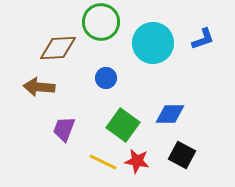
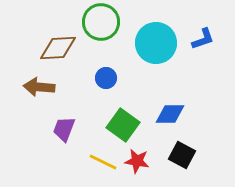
cyan circle: moved 3 px right
